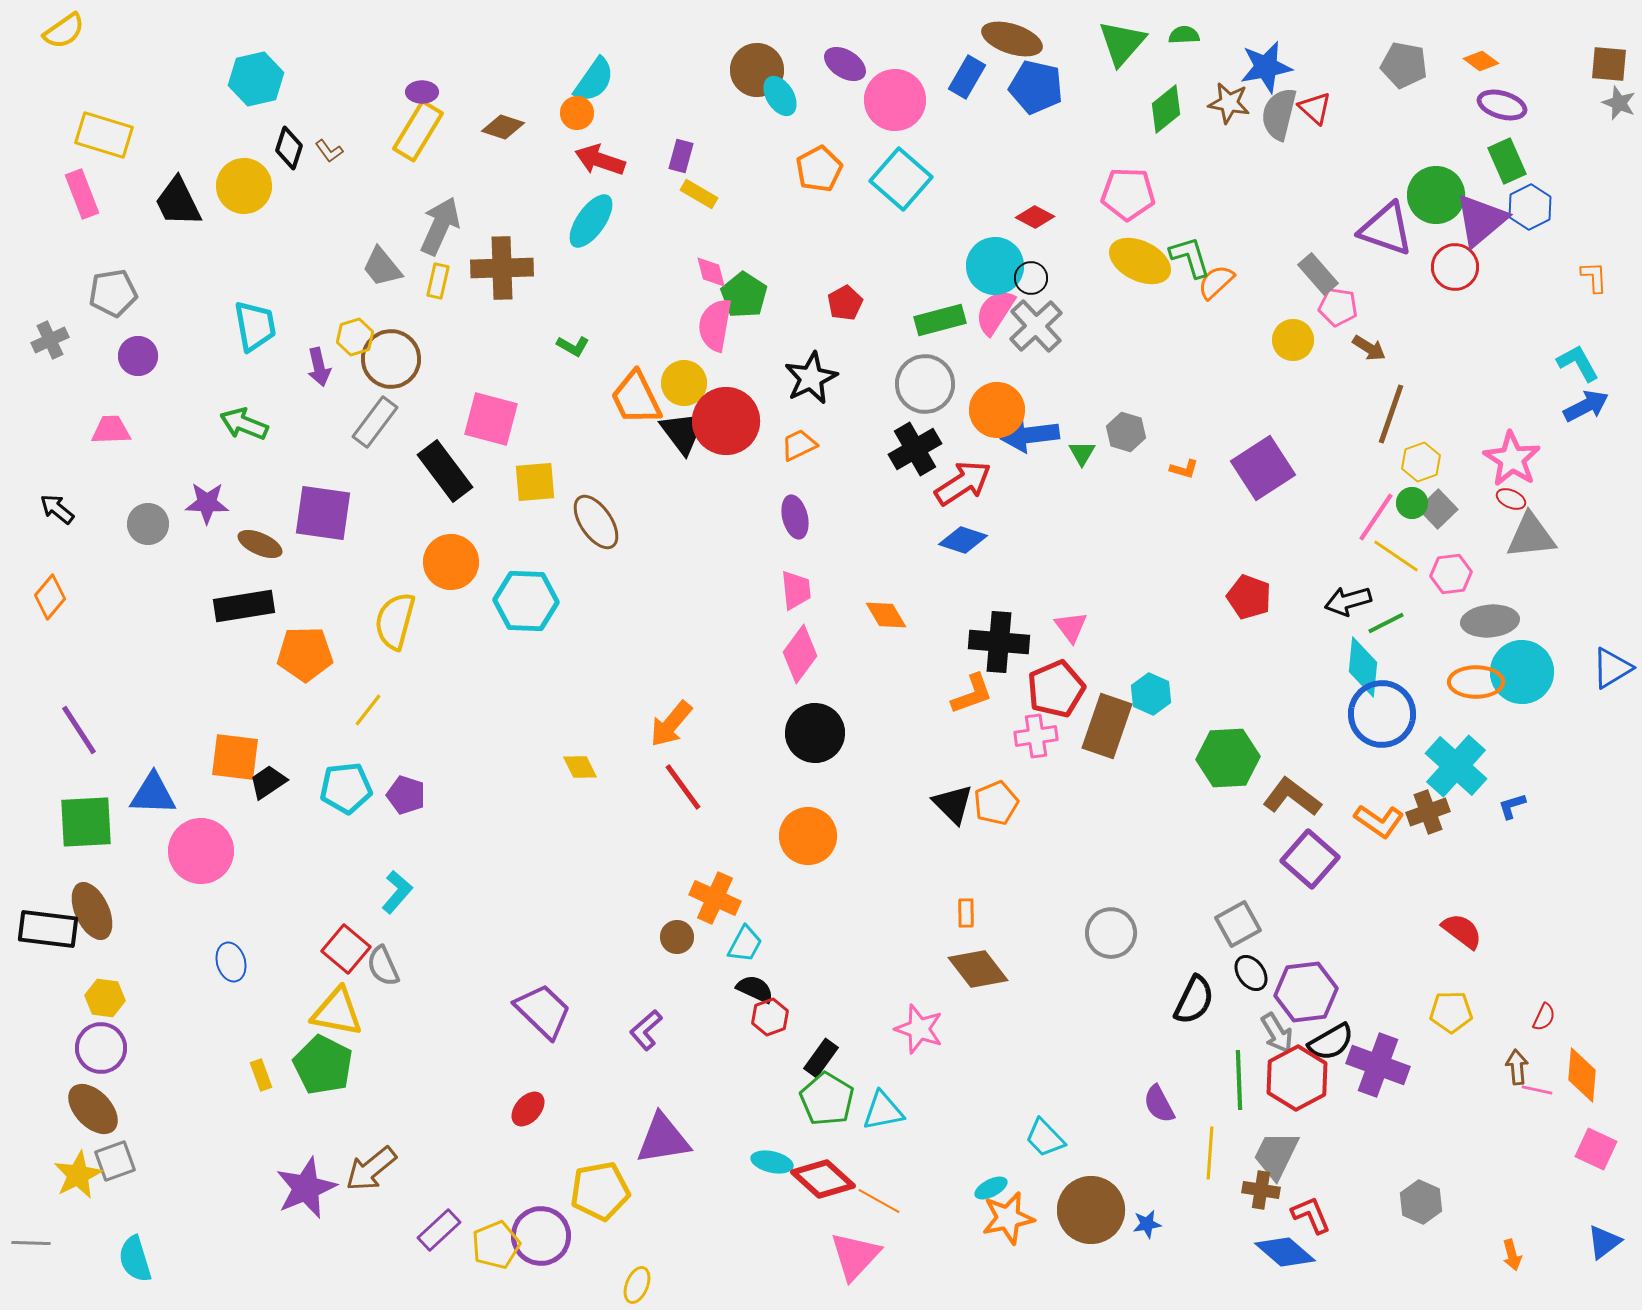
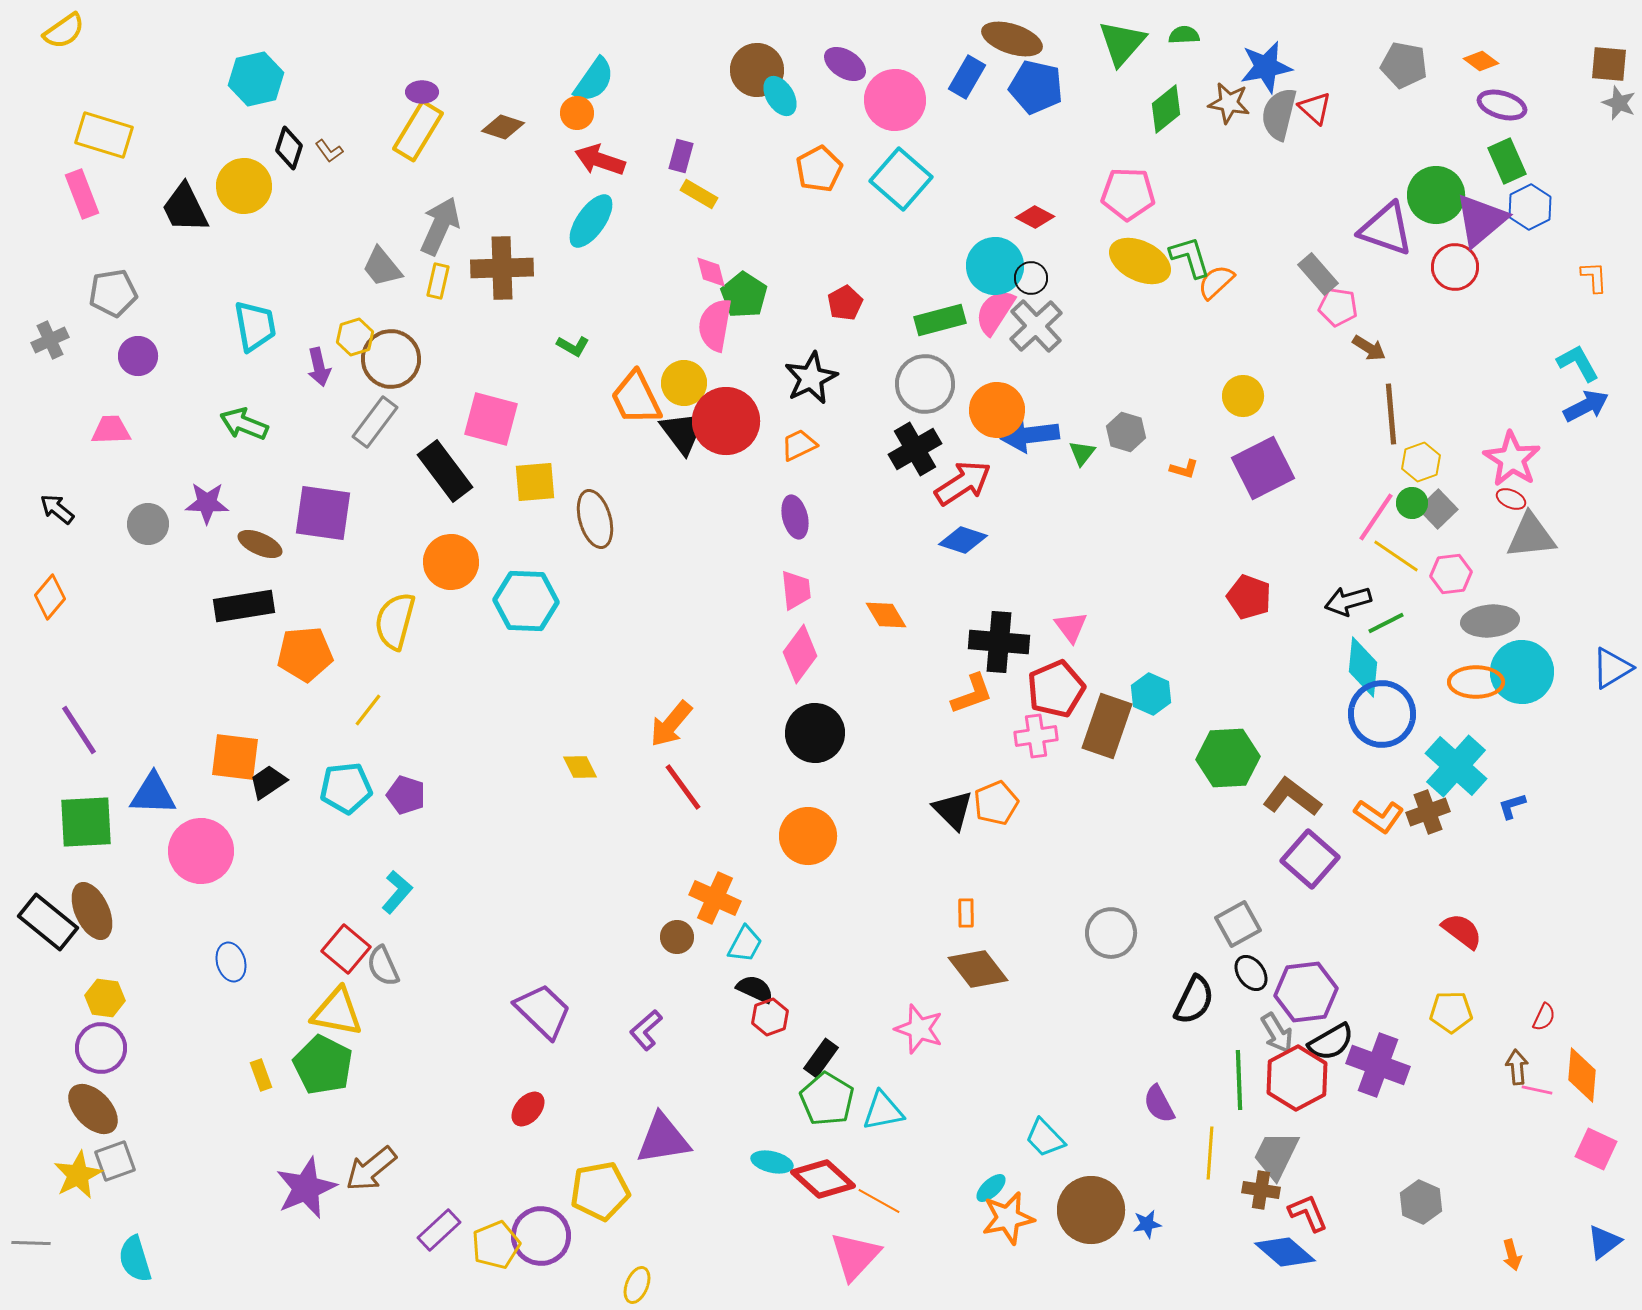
black trapezoid at (178, 202): moved 7 px right, 6 px down
yellow circle at (1293, 340): moved 50 px left, 56 px down
brown line at (1391, 414): rotated 24 degrees counterclockwise
green triangle at (1082, 453): rotated 8 degrees clockwise
purple square at (1263, 468): rotated 6 degrees clockwise
brown ellipse at (596, 522): moved 1 px left, 3 px up; rotated 18 degrees clockwise
orange pentagon at (305, 654): rotated 4 degrees counterclockwise
black triangle at (953, 804): moved 6 px down
orange L-shape at (1379, 821): moved 5 px up
black rectangle at (48, 929): moved 7 px up; rotated 32 degrees clockwise
cyan ellipse at (991, 1188): rotated 16 degrees counterclockwise
red L-shape at (1311, 1215): moved 3 px left, 2 px up
